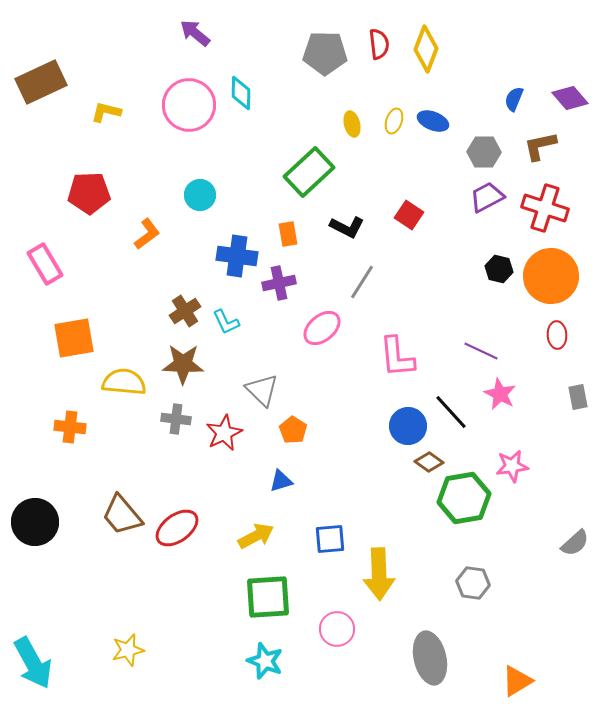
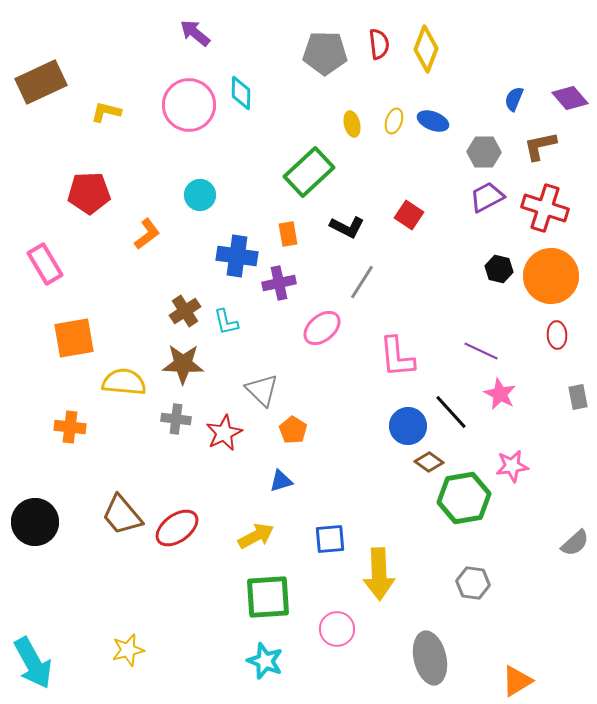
cyan L-shape at (226, 322): rotated 12 degrees clockwise
